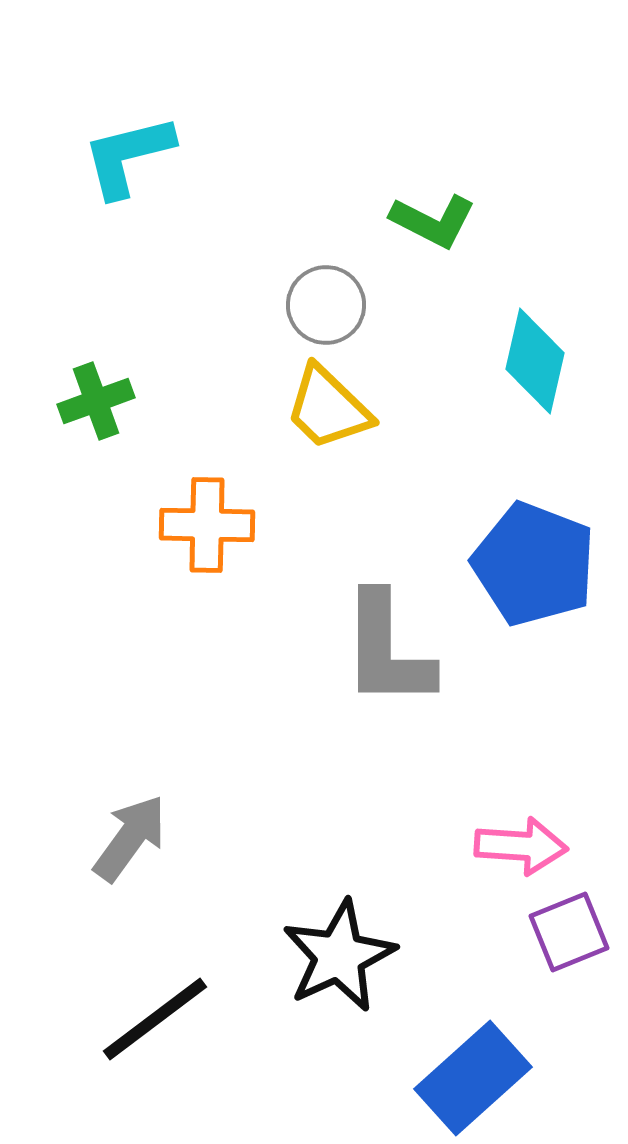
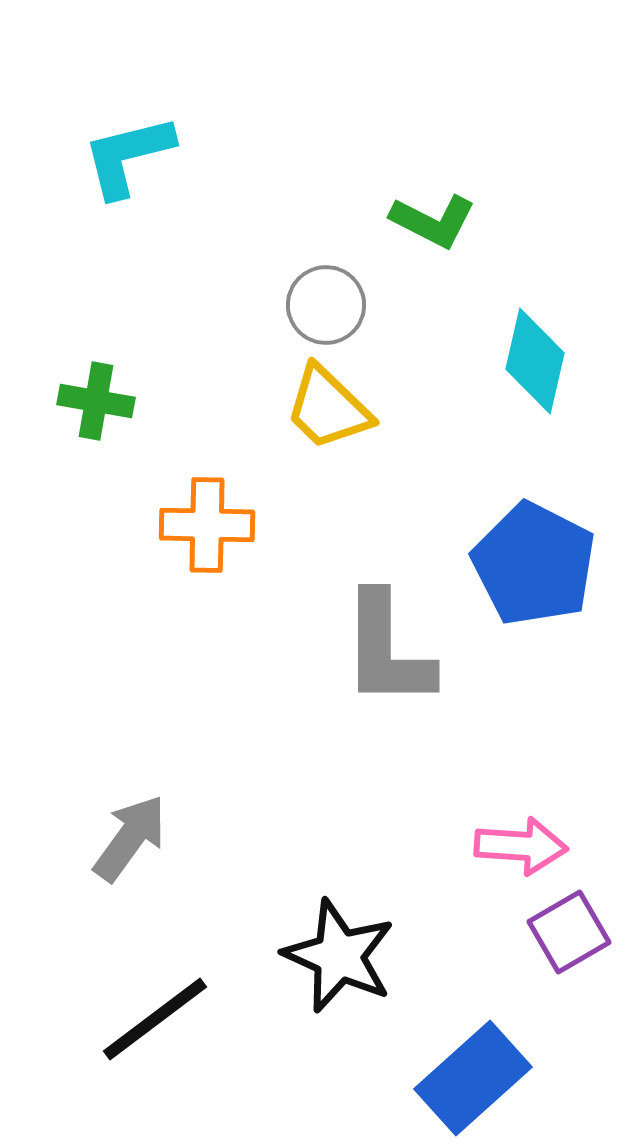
green cross: rotated 30 degrees clockwise
blue pentagon: rotated 6 degrees clockwise
purple square: rotated 8 degrees counterclockwise
black star: rotated 23 degrees counterclockwise
